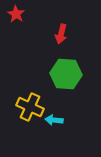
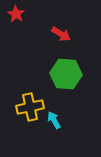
red arrow: rotated 72 degrees counterclockwise
yellow cross: rotated 36 degrees counterclockwise
cyan arrow: rotated 54 degrees clockwise
